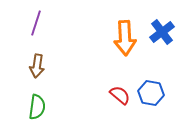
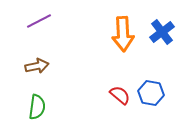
purple line: moved 3 px right, 2 px up; rotated 45 degrees clockwise
orange arrow: moved 2 px left, 4 px up
brown arrow: rotated 110 degrees counterclockwise
